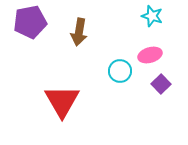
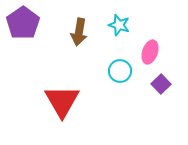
cyan star: moved 33 px left, 9 px down
purple pentagon: moved 7 px left, 1 px down; rotated 24 degrees counterclockwise
pink ellipse: moved 3 px up; rotated 55 degrees counterclockwise
